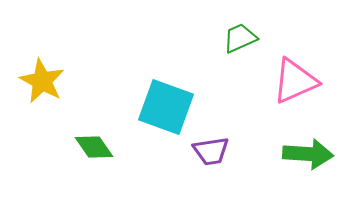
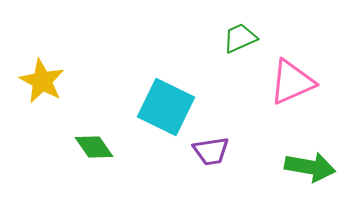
pink triangle: moved 3 px left, 1 px down
cyan square: rotated 6 degrees clockwise
green arrow: moved 2 px right, 13 px down; rotated 6 degrees clockwise
